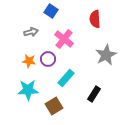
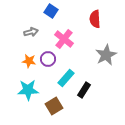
black rectangle: moved 10 px left, 4 px up
